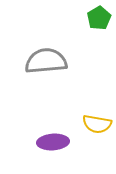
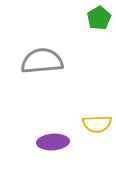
gray semicircle: moved 4 px left
yellow semicircle: rotated 12 degrees counterclockwise
